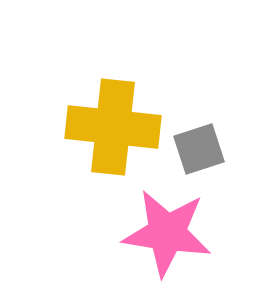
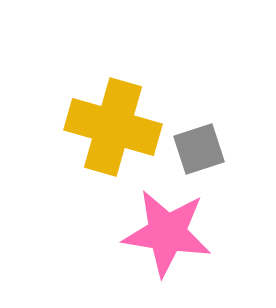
yellow cross: rotated 10 degrees clockwise
